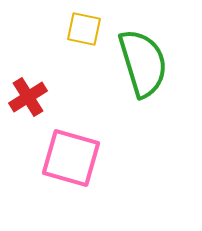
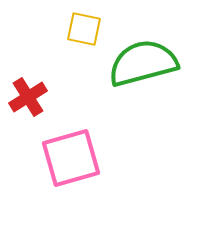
green semicircle: rotated 88 degrees counterclockwise
pink square: rotated 32 degrees counterclockwise
